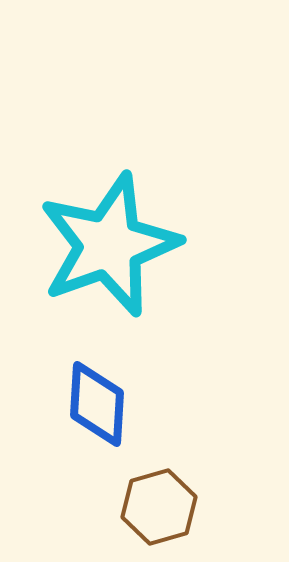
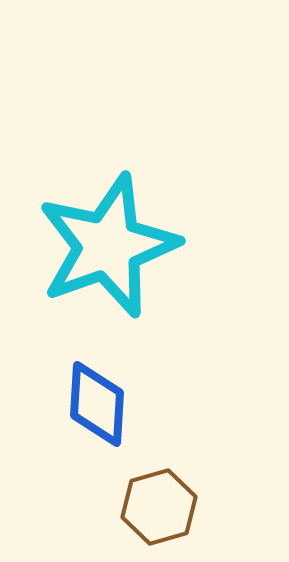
cyan star: moved 1 px left, 1 px down
